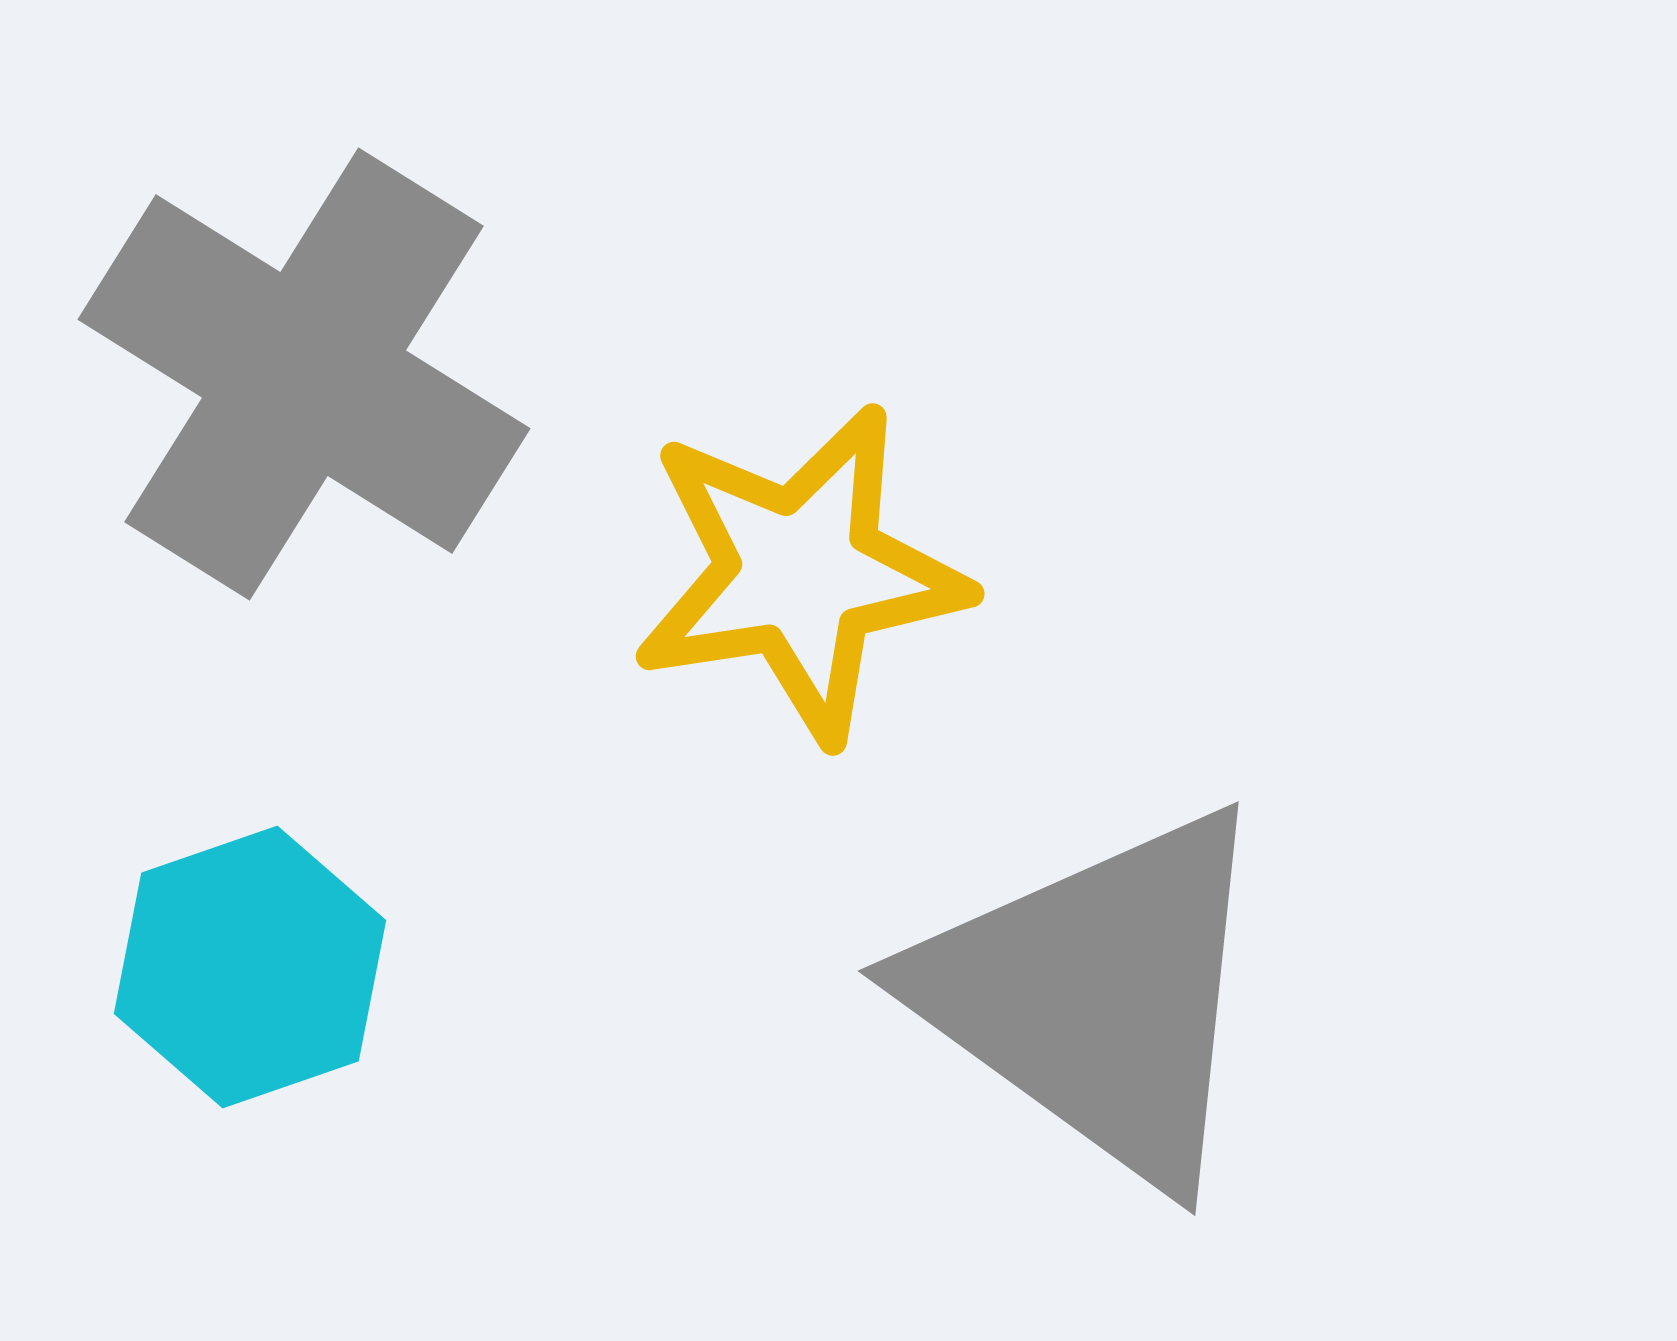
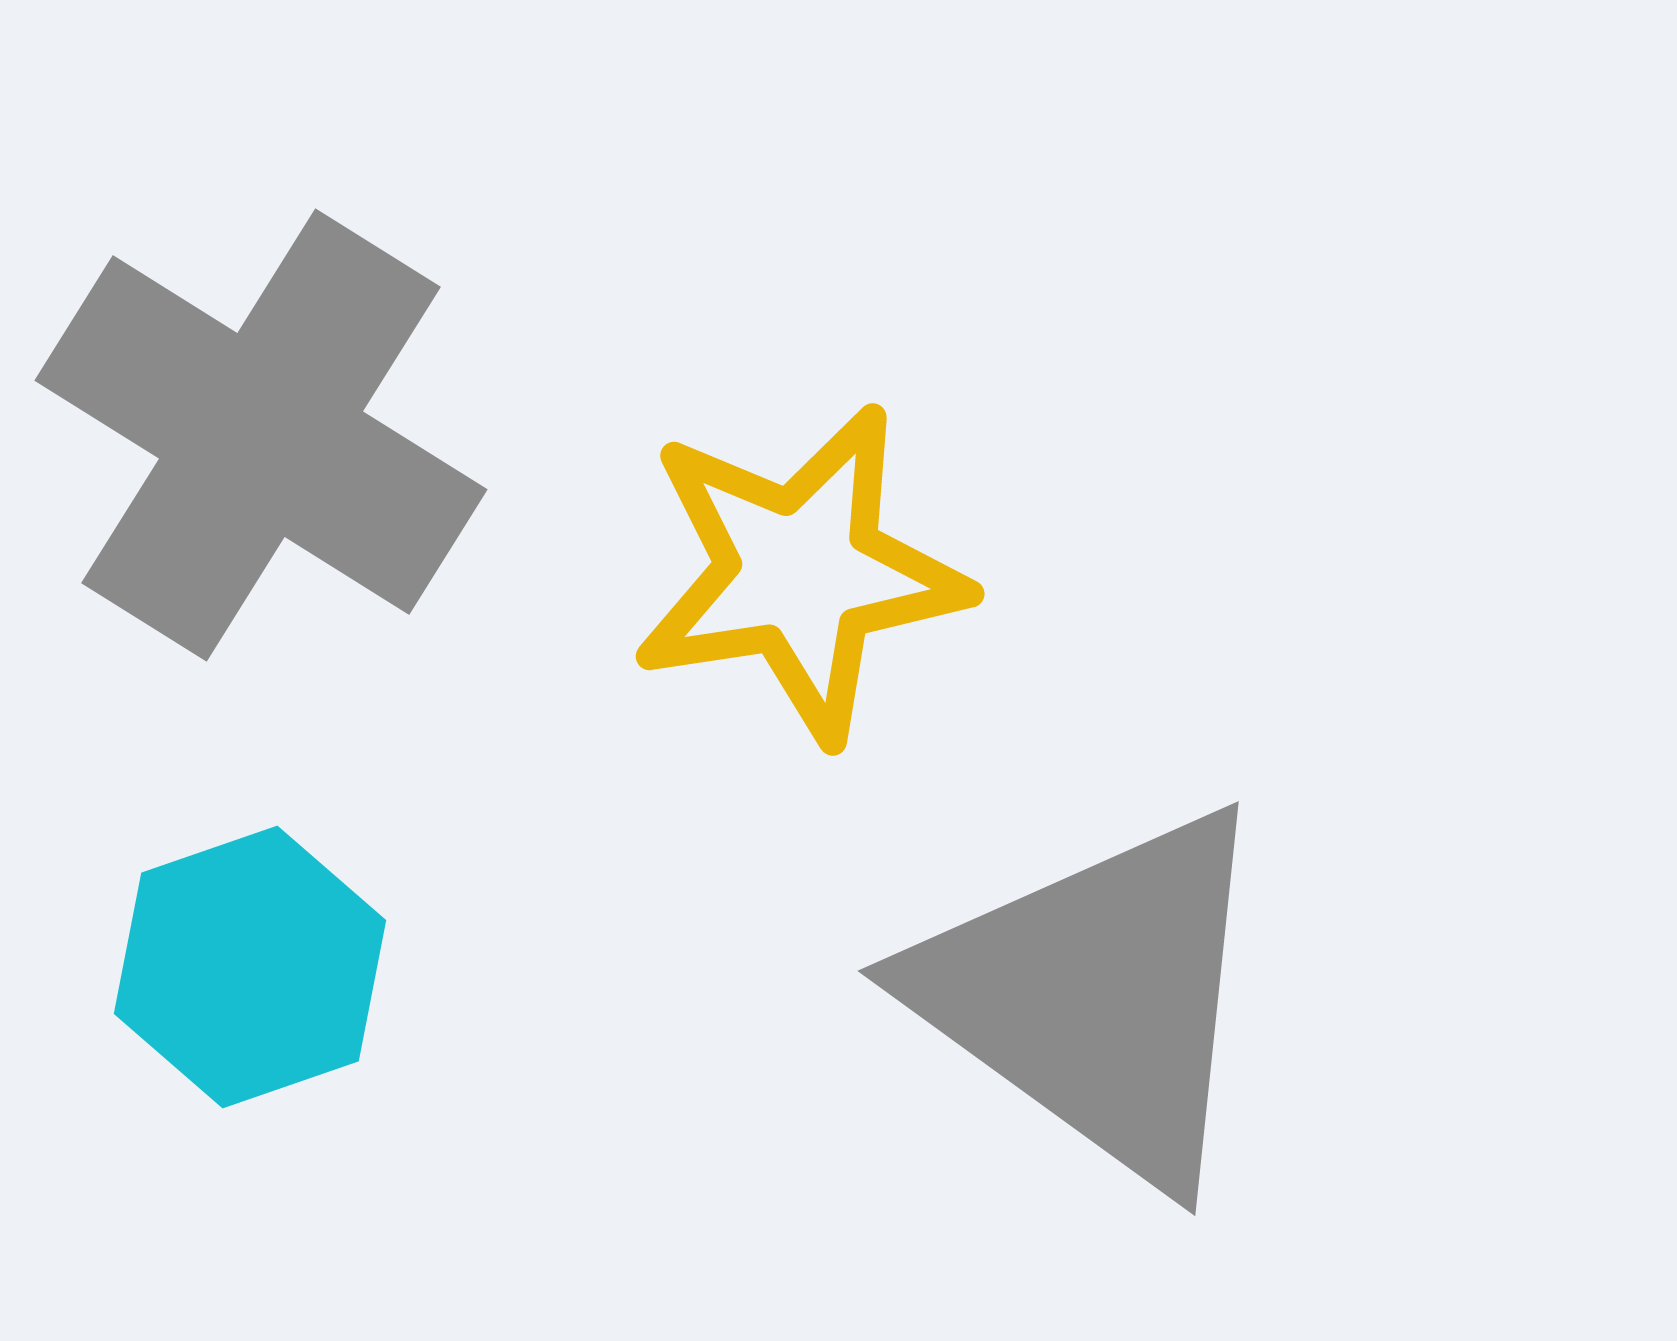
gray cross: moved 43 px left, 61 px down
